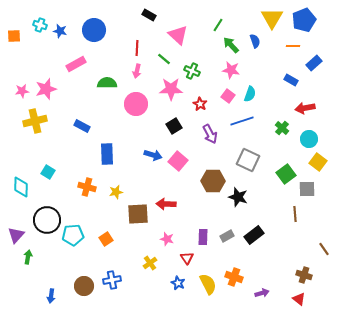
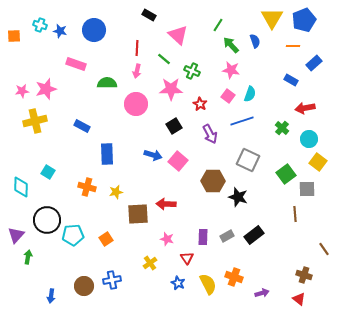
pink rectangle at (76, 64): rotated 48 degrees clockwise
